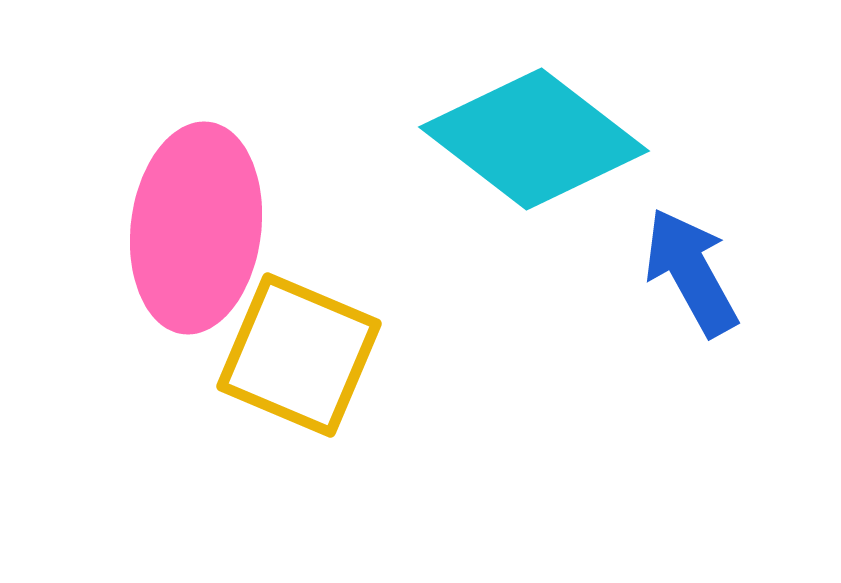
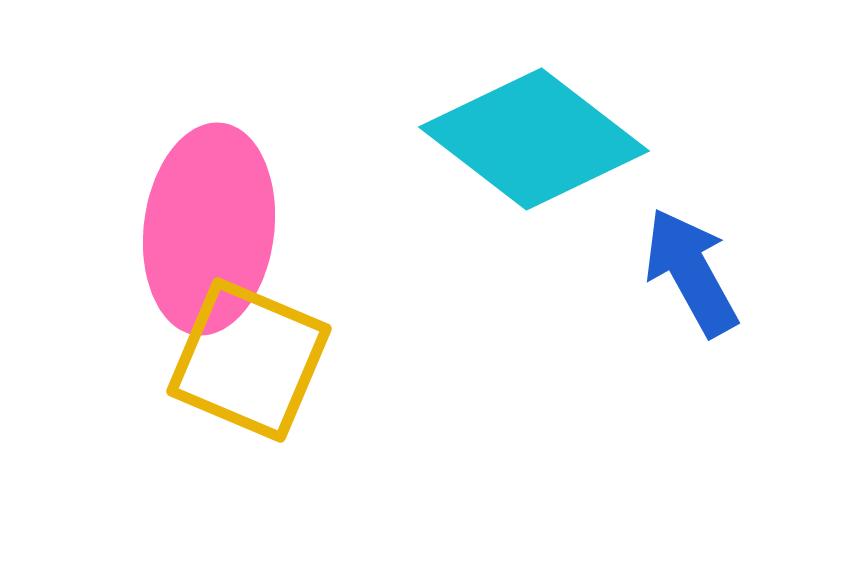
pink ellipse: moved 13 px right, 1 px down
yellow square: moved 50 px left, 5 px down
